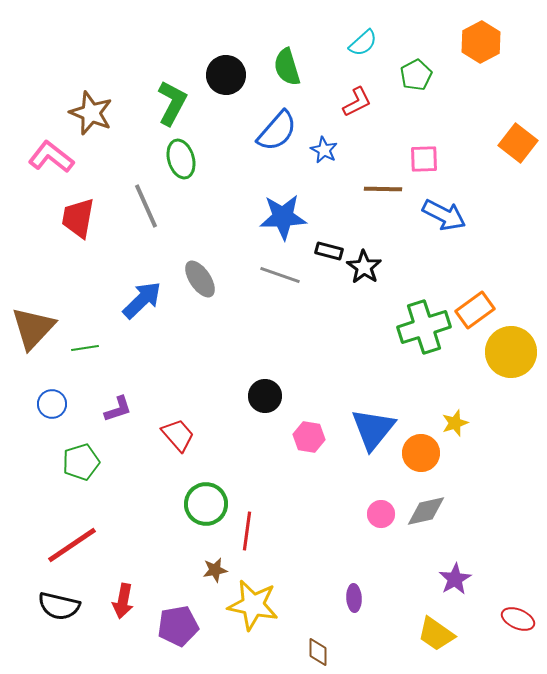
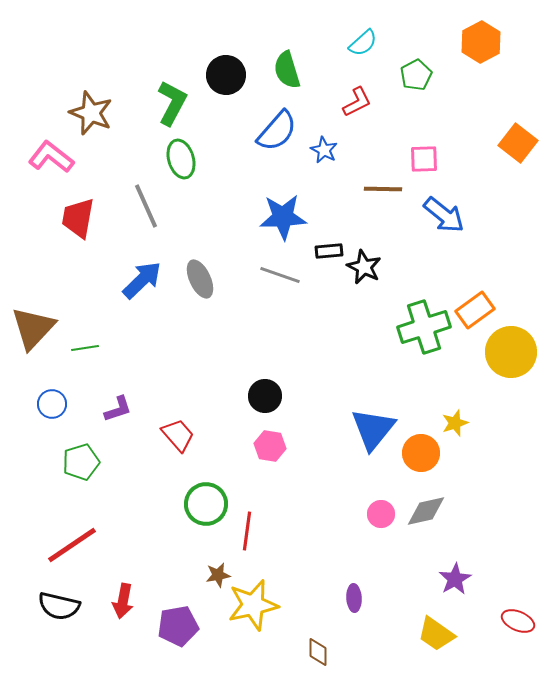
green semicircle at (287, 67): moved 3 px down
blue arrow at (444, 215): rotated 12 degrees clockwise
black rectangle at (329, 251): rotated 20 degrees counterclockwise
black star at (364, 267): rotated 8 degrees counterclockwise
gray ellipse at (200, 279): rotated 9 degrees clockwise
blue arrow at (142, 300): moved 20 px up
pink hexagon at (309, 437): moved 39 px left, 9 px down
brown star at (215, 570): moved 3 px right, 5 px down
yellow star at (253, 605): rotated 24 degrees counterclockwise
red ellipse at (518, 619): moved 2 px down
